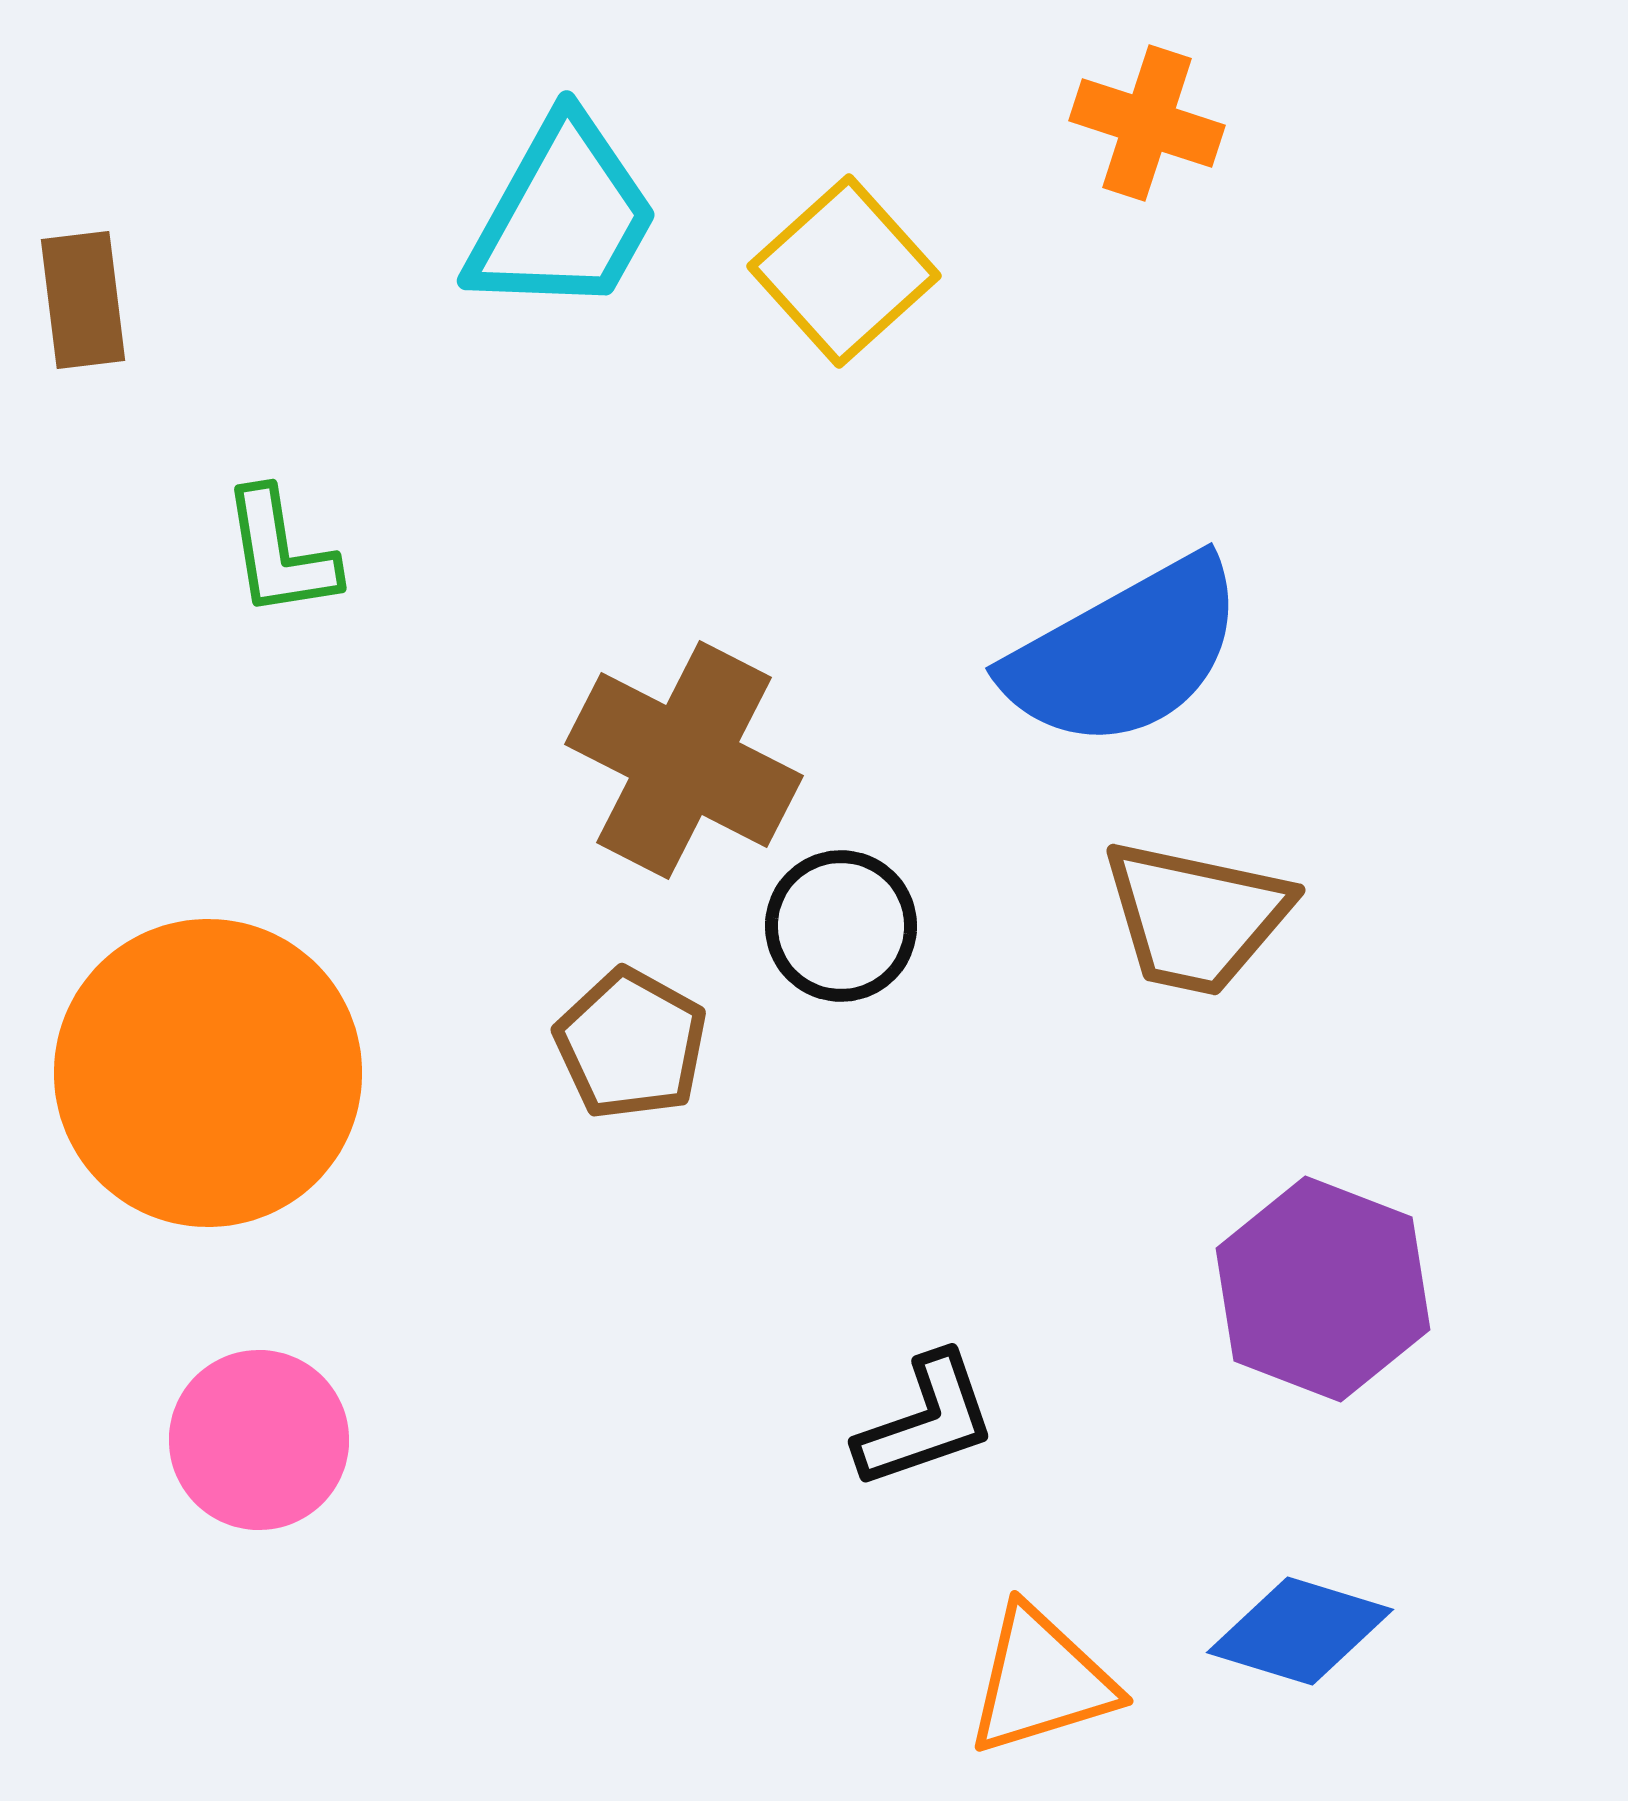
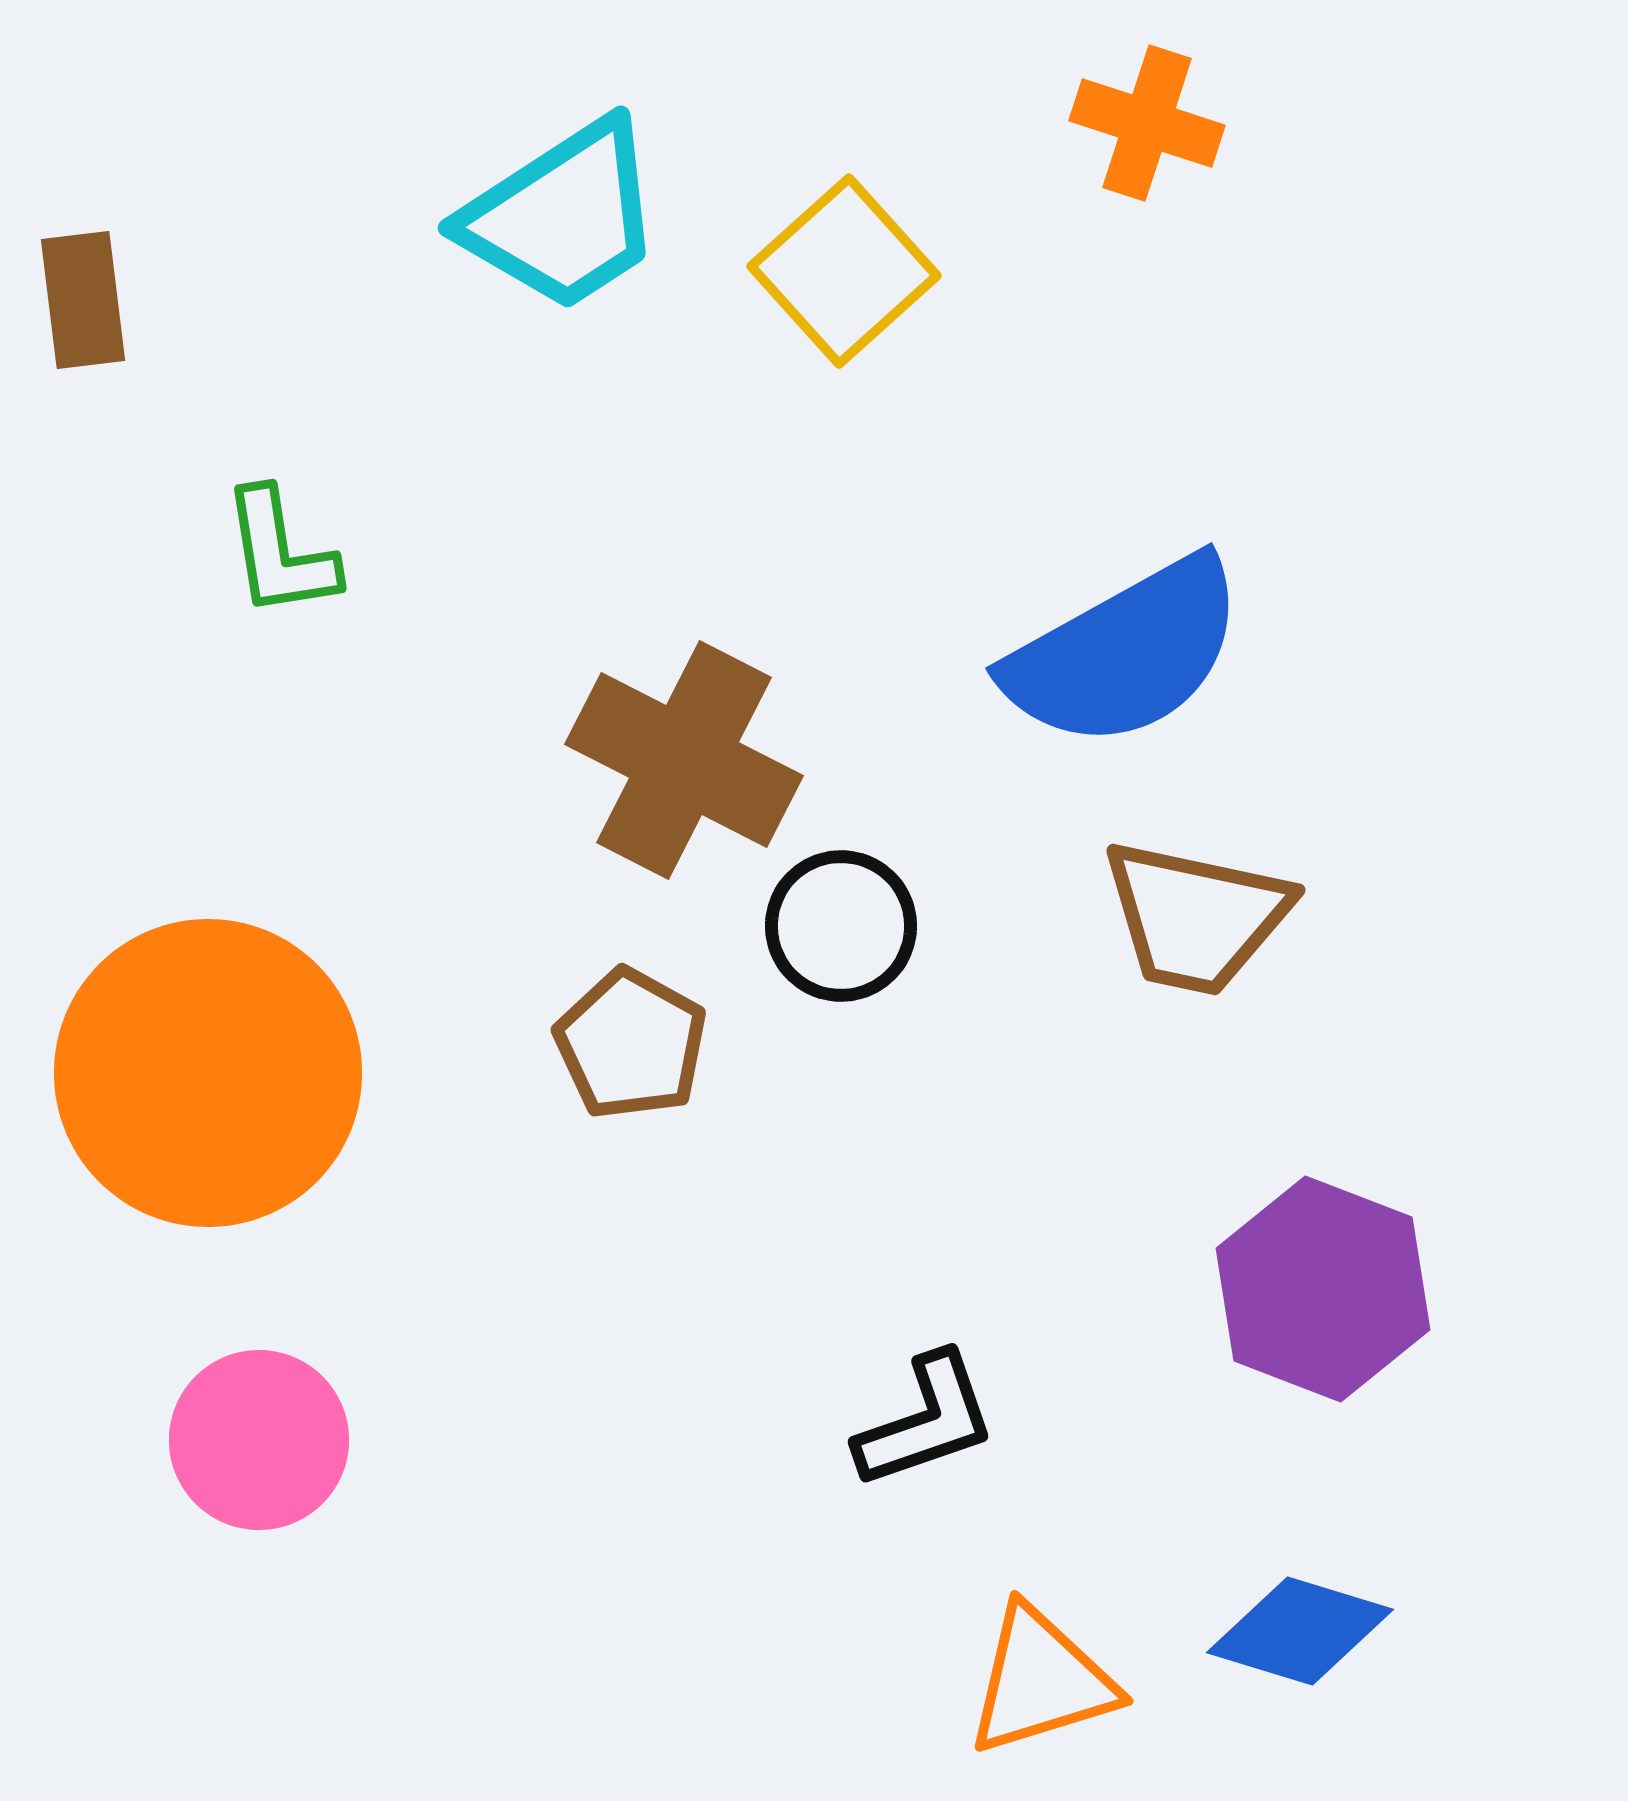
cyan trapezoid: rotated 28 degrees clockwise
